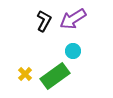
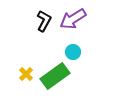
cyan circle: moved 1 px down
yellow cross: moved 1 px right
